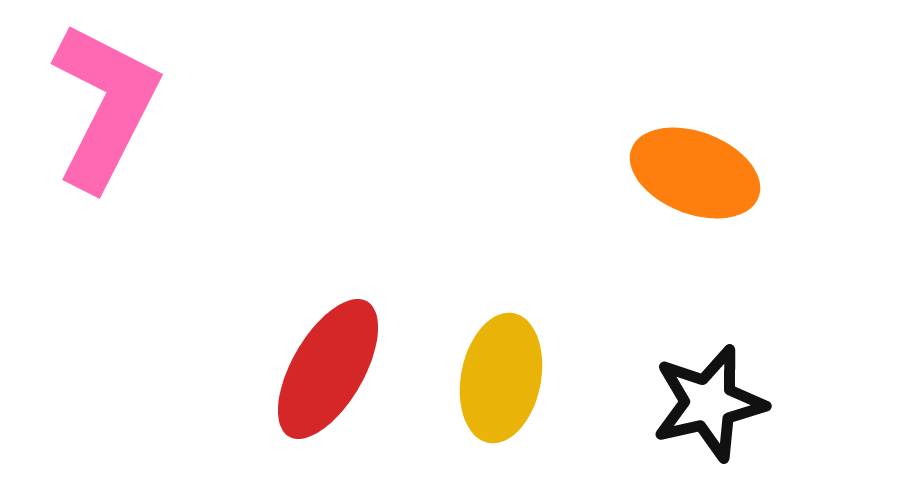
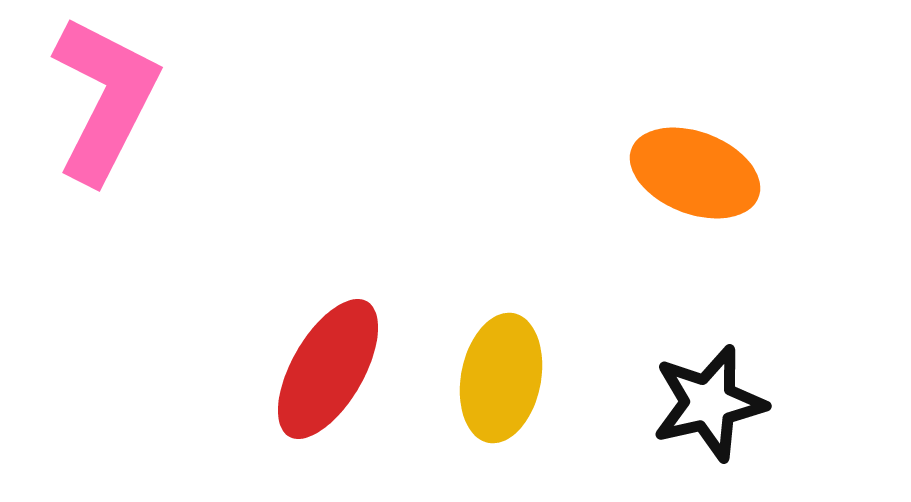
pink L-shape: moved 7 px up
